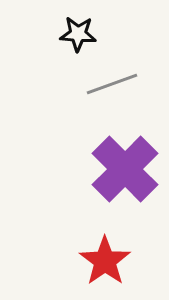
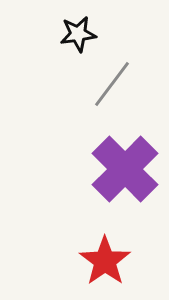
black star: rotated 12 degrees counterclockwise
gray line: rotated 33 degrees counterclockwise
